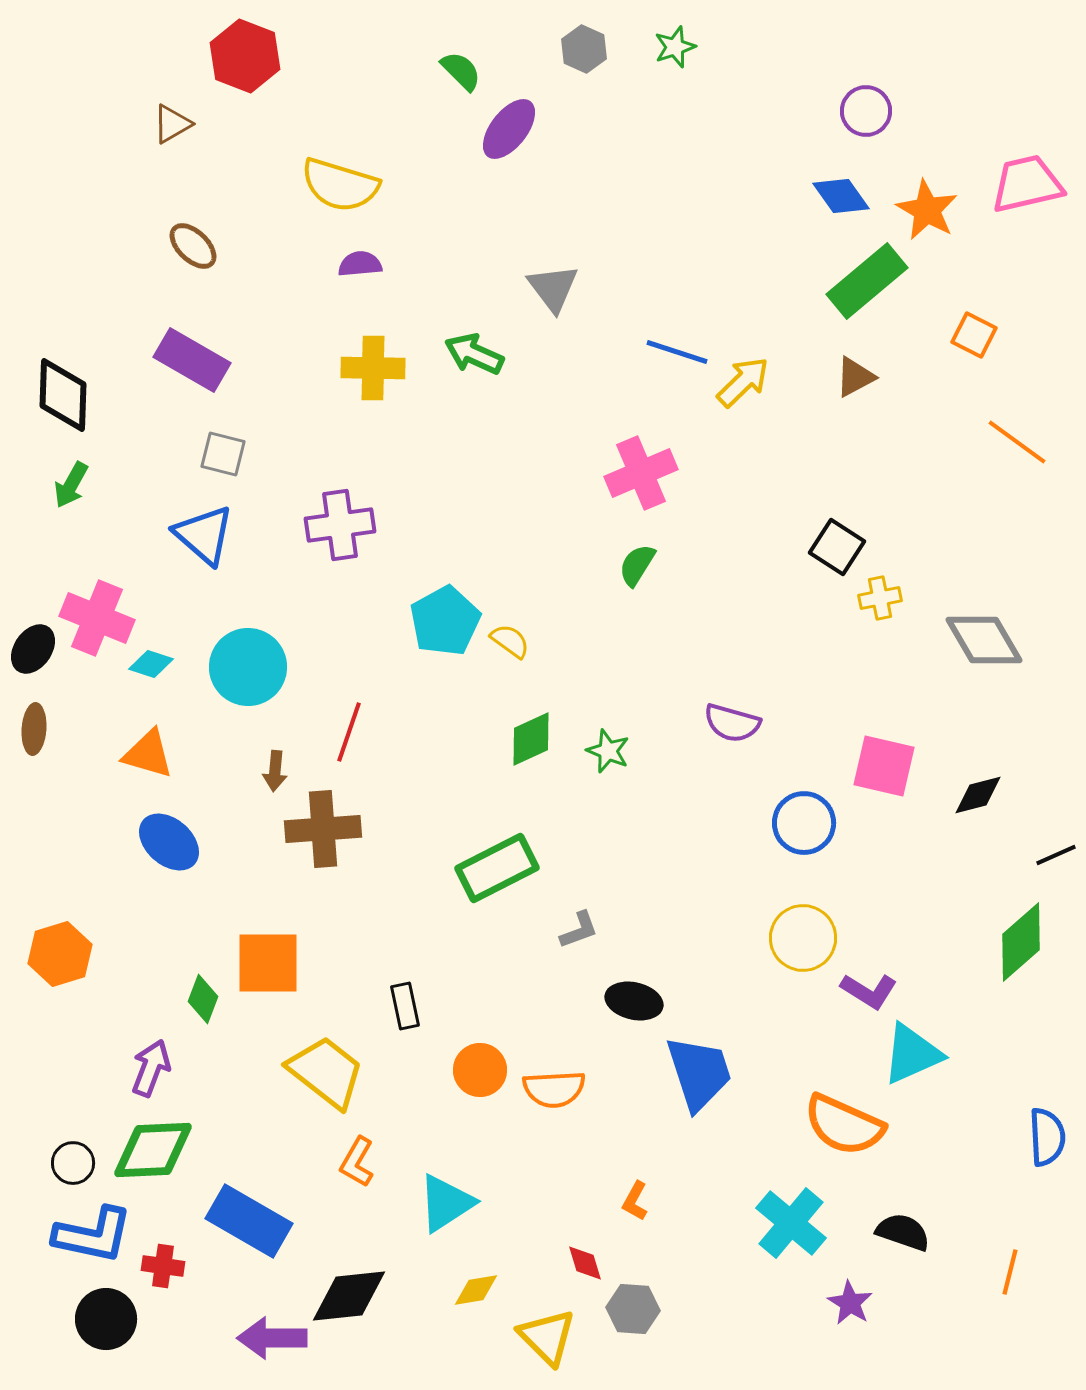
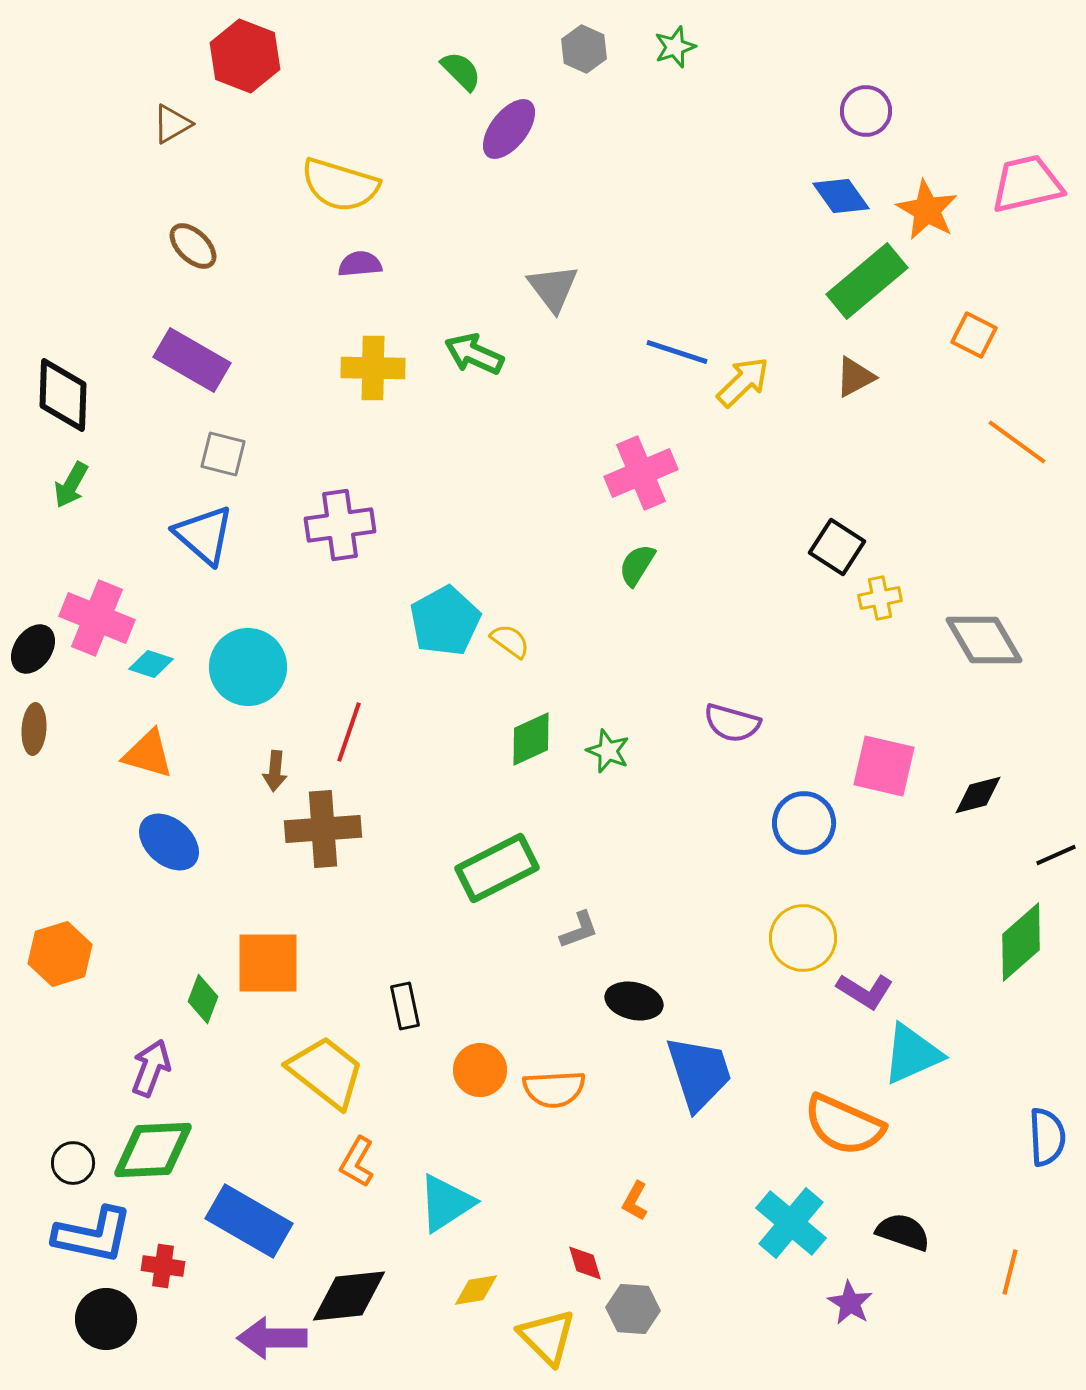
purple L-shape at (869, 991): moved 4 px left
